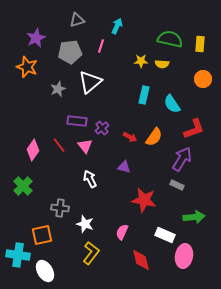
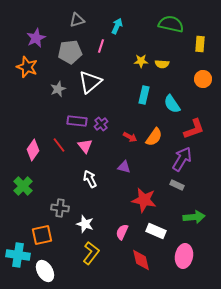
green semicircle: moved 1 px right, 15 px up
purple cross: moved 1 px left, 4 px up
white rectangle: moved 9 px left, 4 px up
